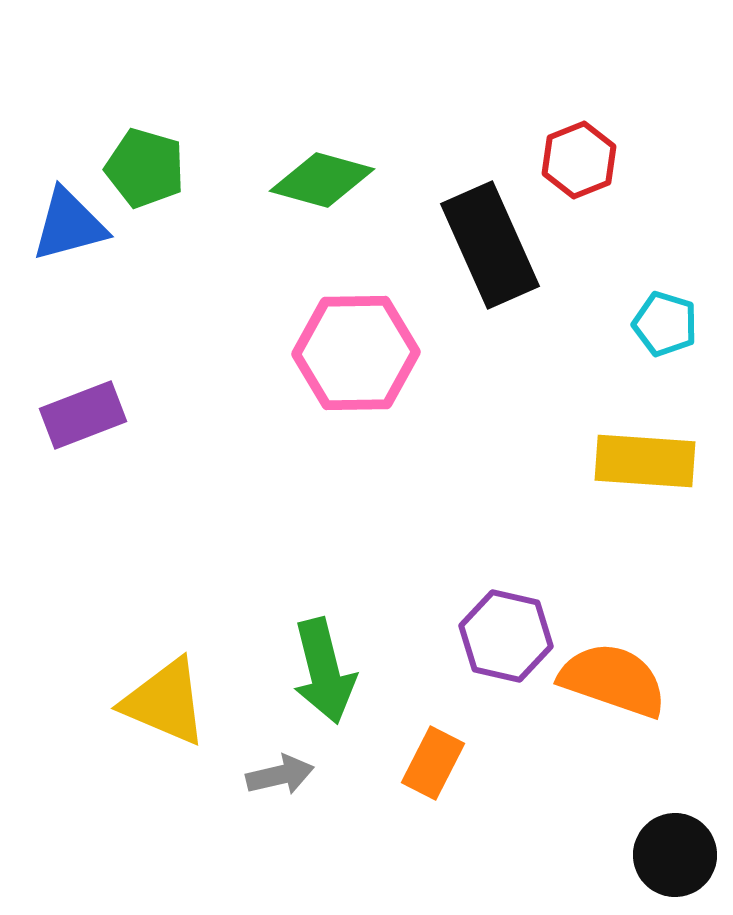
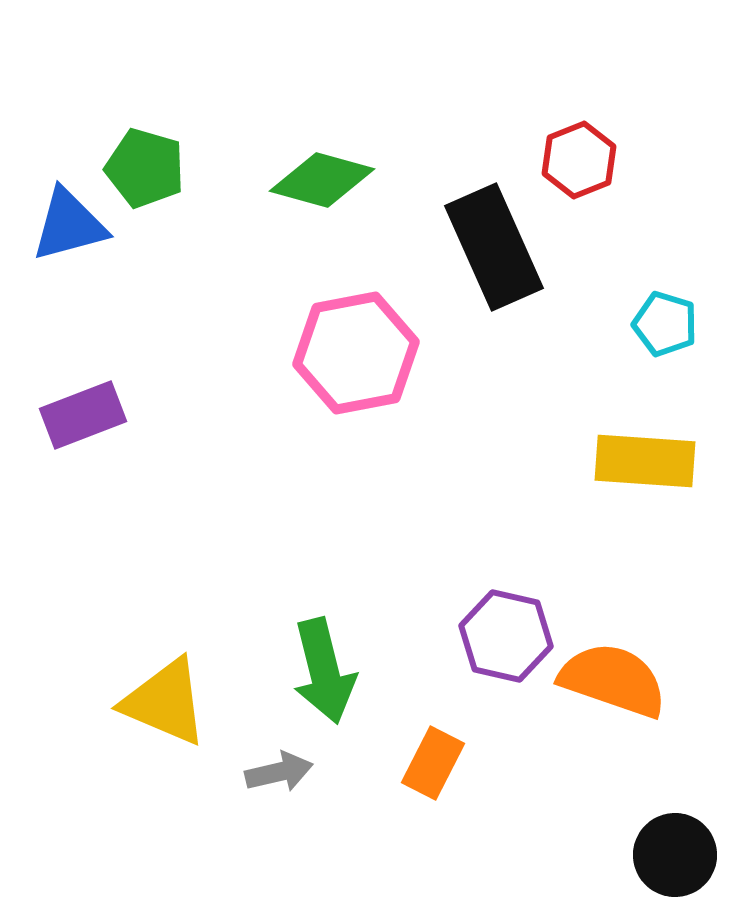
black rectangle: moved 4 px right, 2 px down
pink hexagon: rotated 10 degrees counterclockwise
gray arrow: moved 1 px left, 3 px up
